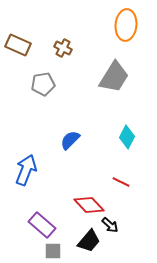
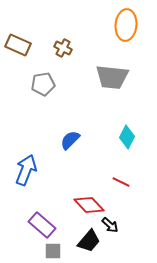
gray trapezoid: moved 2 px left; rotated 64 degrees clockwise
